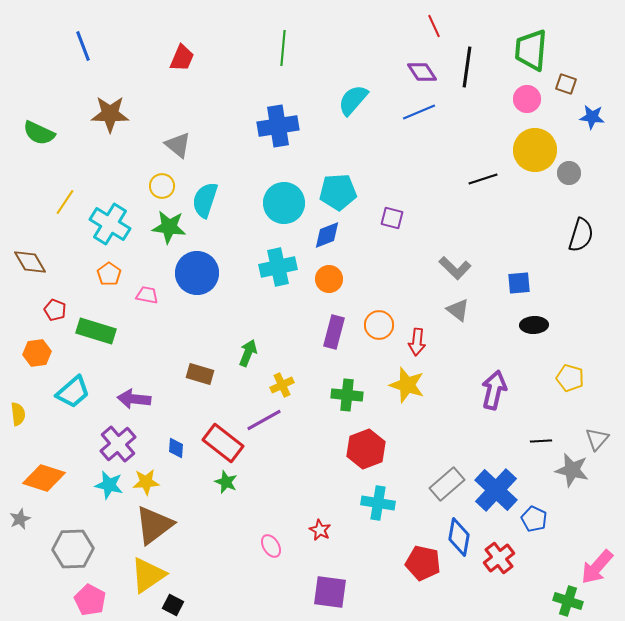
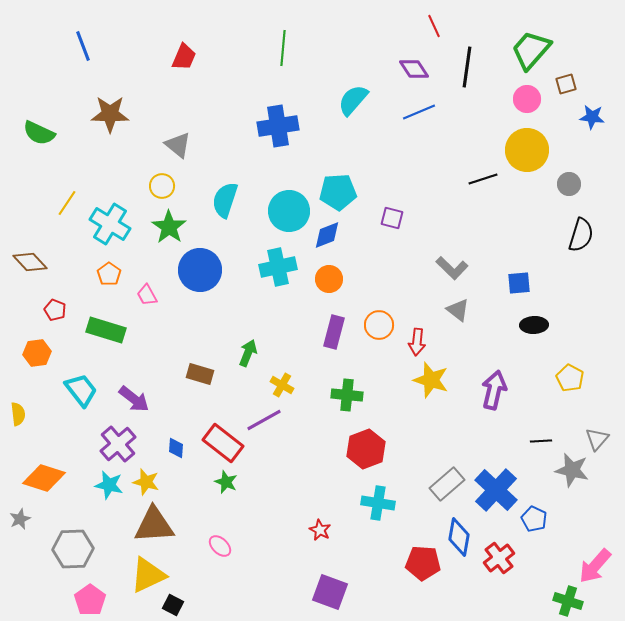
green trapezoid at (531, 50): rotated 36 degrees clockwise
red trapezoid at (182, 58): moved 2 px right, 1 px up
purple diamond at (422, 72): moved 8 px left, 3 px up
brown square at (566, 84): rotated 35 degrees counterclockwise
yellow circle at (535, 150): moved 8 px left
gray circle at (569, 173): moved 11 px down
cyan semicircle at (205, 200): moved 20 px right
yellow line at (65, 202): moved 2 px right, 1 px down
cyan circle at (284, 203): moved 5 px right, 8 px down
green star at (169, 227): rotated 28 degrees clockwise
brown diamond at (30, 262): rotated 12 degrees counterclockwise
gray L-shape at (455, 268): moved 3 px left
blue circle at (197, 273): moved 3 px right, 3 px up
pink trapezoid at (147, 295): rotated 130 degrees counterclockwise
green rectangle at (96, 331): moved 10 px right, 1 px up
yellow pentagon at (570, 378): rotated 12 degrees clockwise
yellow cross at (282, 385): rotated 35 degrees counterclockwise
yellow star at (407, 385): moved 24 px right, 5 px up
cyan trapezoid at (73, 392): moved 8 px right, 2 px up; rotated 87 degrees counterclockwise
purple arrow at (134, 399): rotated 148 degrees counterclockwise
yellow star at (146, 482): rotated 20 degrees clockwise
brown triangle at (154, 525): rotated 33 degrees clockwise
pink ellipse at (271, 546): moved 51 px left; rotated 15 degrees counterclockwise
red pentagon at (423, 563): rotated 8 degrees counterclockwise
pink arrow at (597, 567): moved 2 px left, 1 px up
yellow triangle at (148, 575): rotated 9 degrees clockwise
purple square at (330, 592): rotated 12 degrees clockwise
pink pentagon at (90, 600): rotated 8 degrees clockwise
